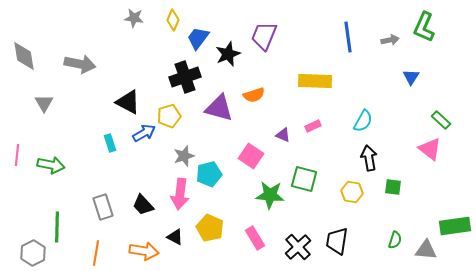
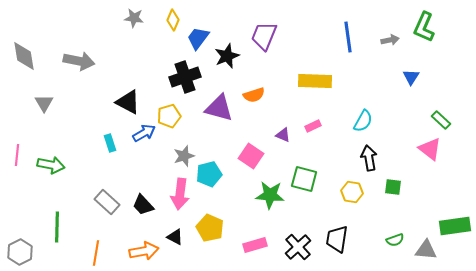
black star at (228, 54): moved 1 px left, 2 px down
gray arrow at (80, 64): moved 1 px left, 3 px up
gray rectangle at (103, 207): moved 4 px right, 5 px up; rotated 30 degrees counterclockwise
pink rectangle at (255, 238): moved 7 px down; rotated 75 degrees counterclockwise
green semicircle at (395, 240): rotated 54 degrees clockwise
black trapezoid at (337, 241): moved 2 px up
orange arrow at (144, 251): rotated 20 degrees counterclockwise
gray hexagon at (33, 253): moved 13 px left, 1 px up
